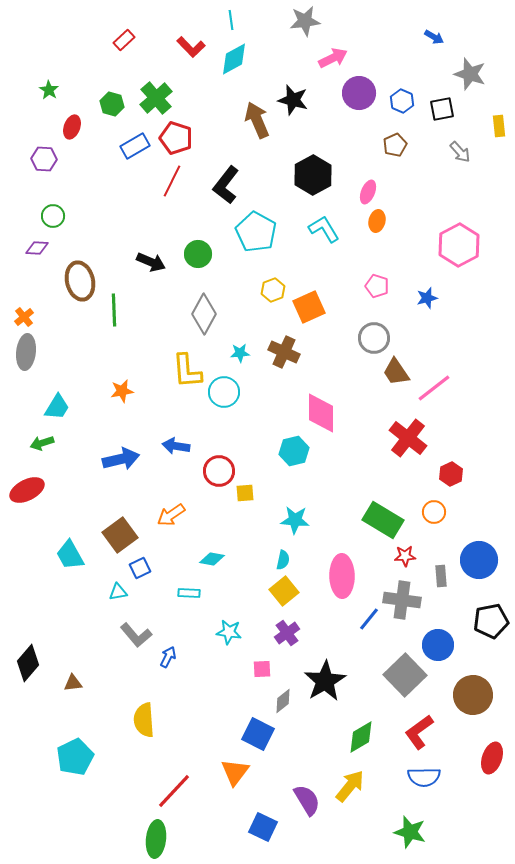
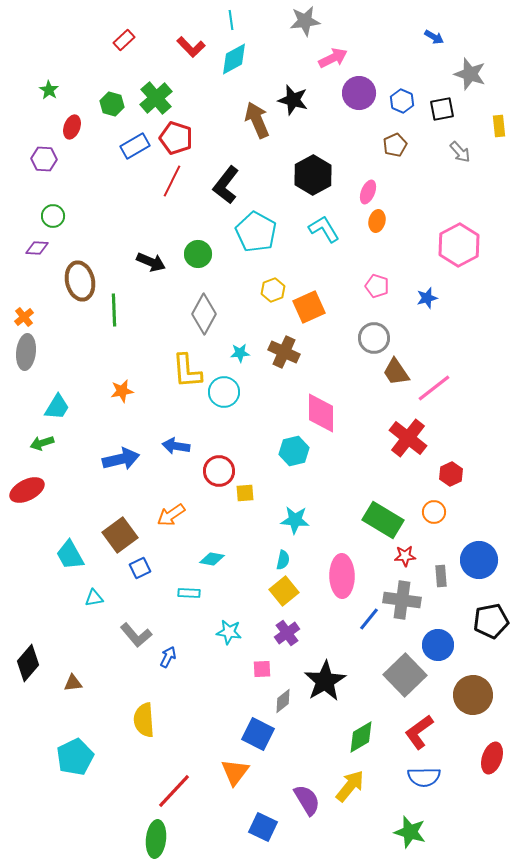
cyan triangle at (118, 592): moved 24 px left, 6 px down
